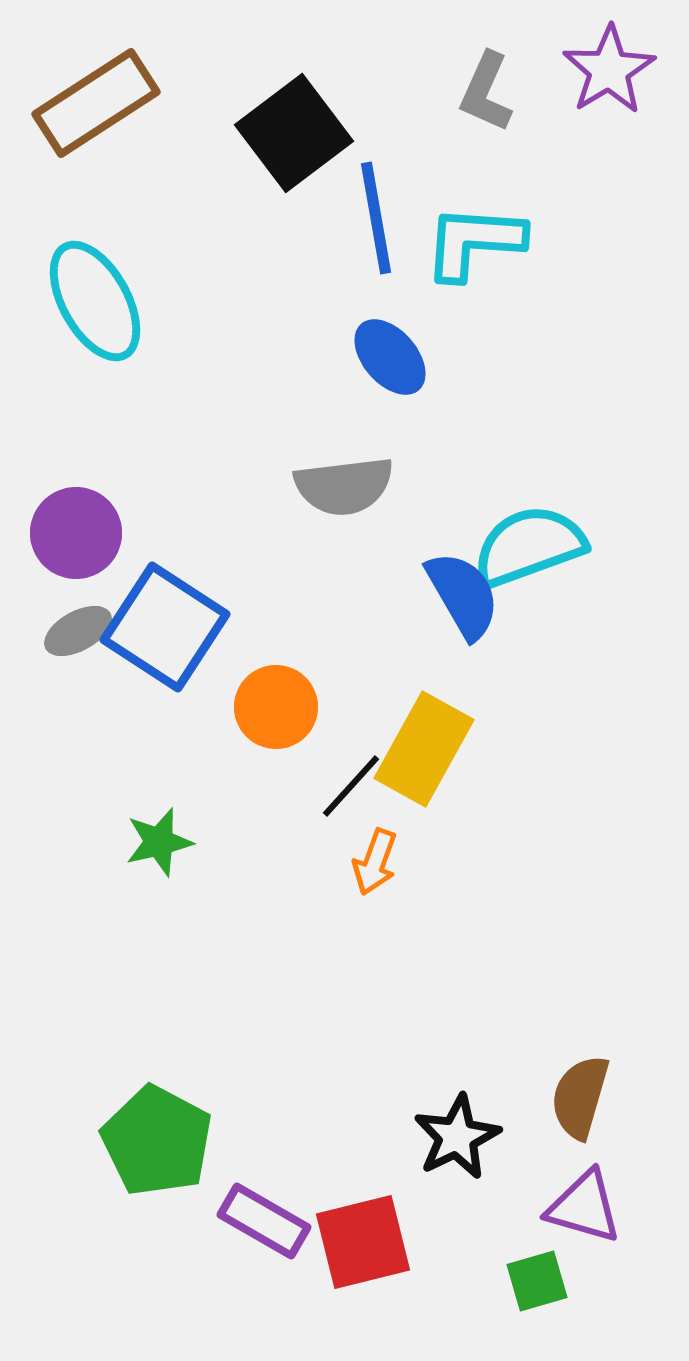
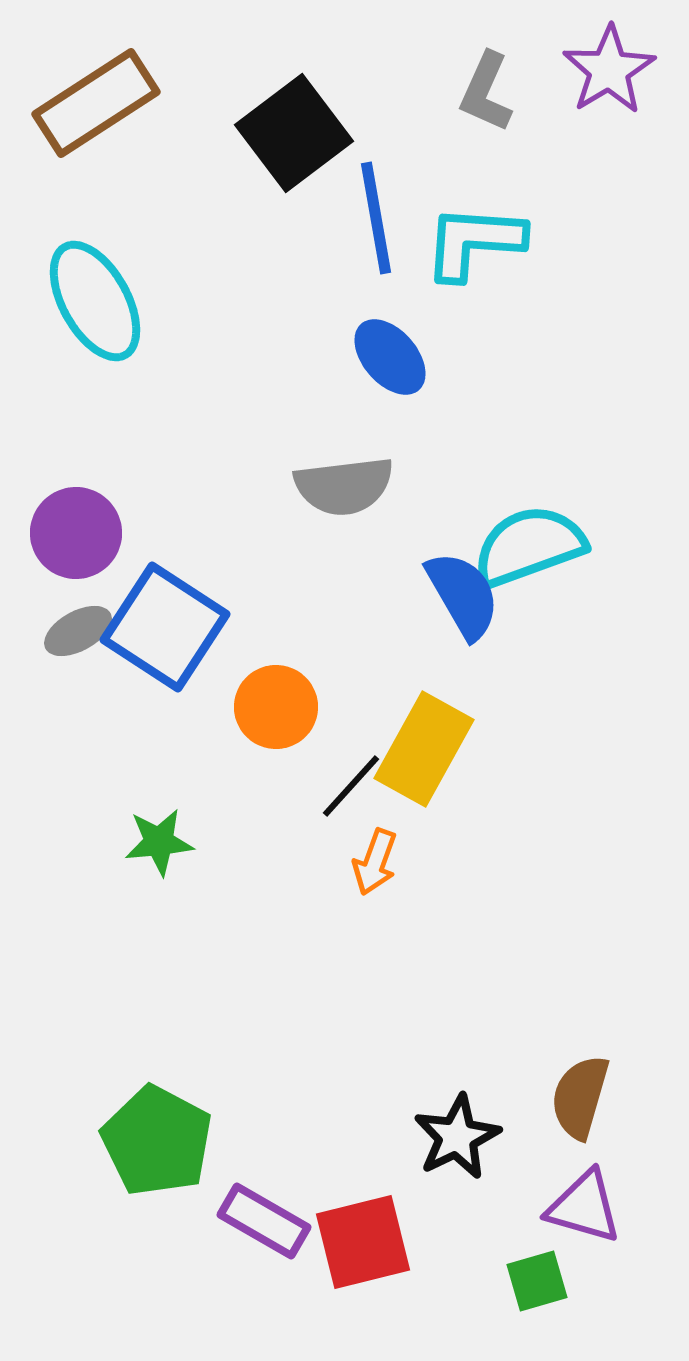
green star: rotated 8 degrees clockwise
